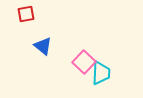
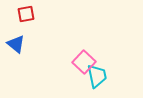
blue triangle: moved 27 px left, 2 px up
cyan trapezoid: moved 4 px left, 3 px down; rotated 15 degrees counterclockwise
